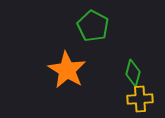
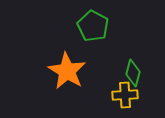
orange star: moved 1 px down
yellow cross: moved 15 px left, 4 px up
